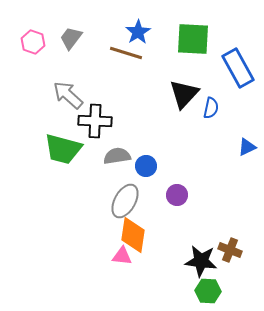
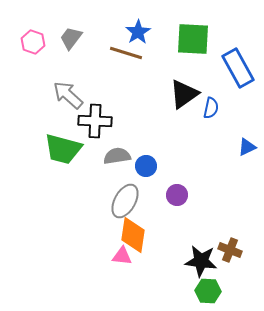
black triangle: rotated 12 degrees clockwise
